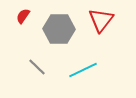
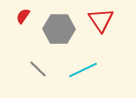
red triangle: rotated 12 degrees counterclockwise
gray line: moved 1 px right, 2 px down
